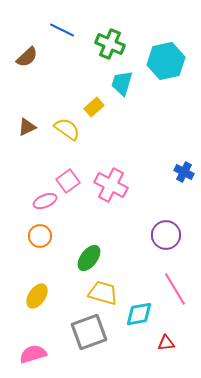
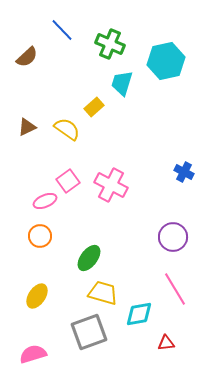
blue line: rotated 20 degrees clockwise
purple circle: moved 7 px right, 2 px down
